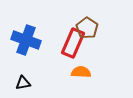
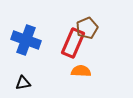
brown pentagon: rotated 15 degrees clockwise
orange semicircle: moved 1 px up
